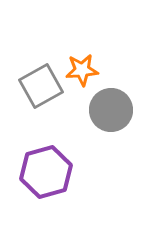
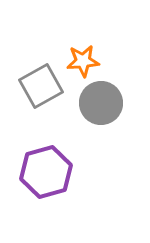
orange star: moved 1 px right, 9 px up
gray circle: moved 10 px left, 7 px up
